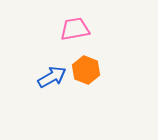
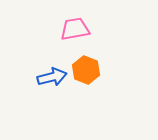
blue arrow: rotated 16 degrees clockwise
